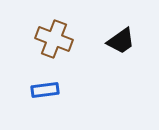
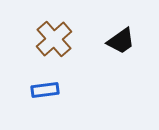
brown cross: rotated 27 degrees clockwise
